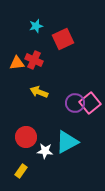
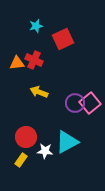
yellow rectangle: moved 11 px up
